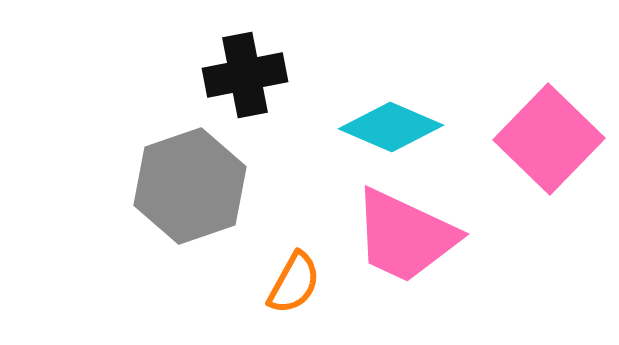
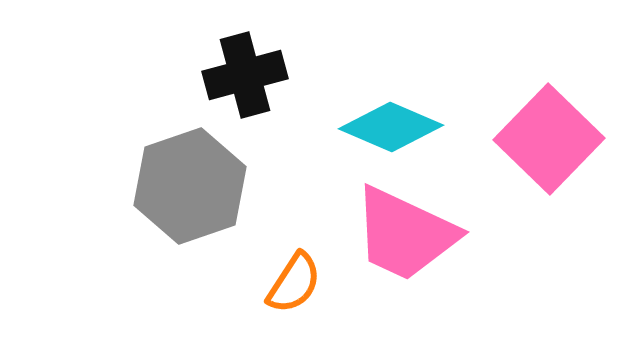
black cross: rotated 4 degrees counterclockwise
pink trapezoid: moved 2 px up
orange semicircle: rotated 4 degrees clockwise
